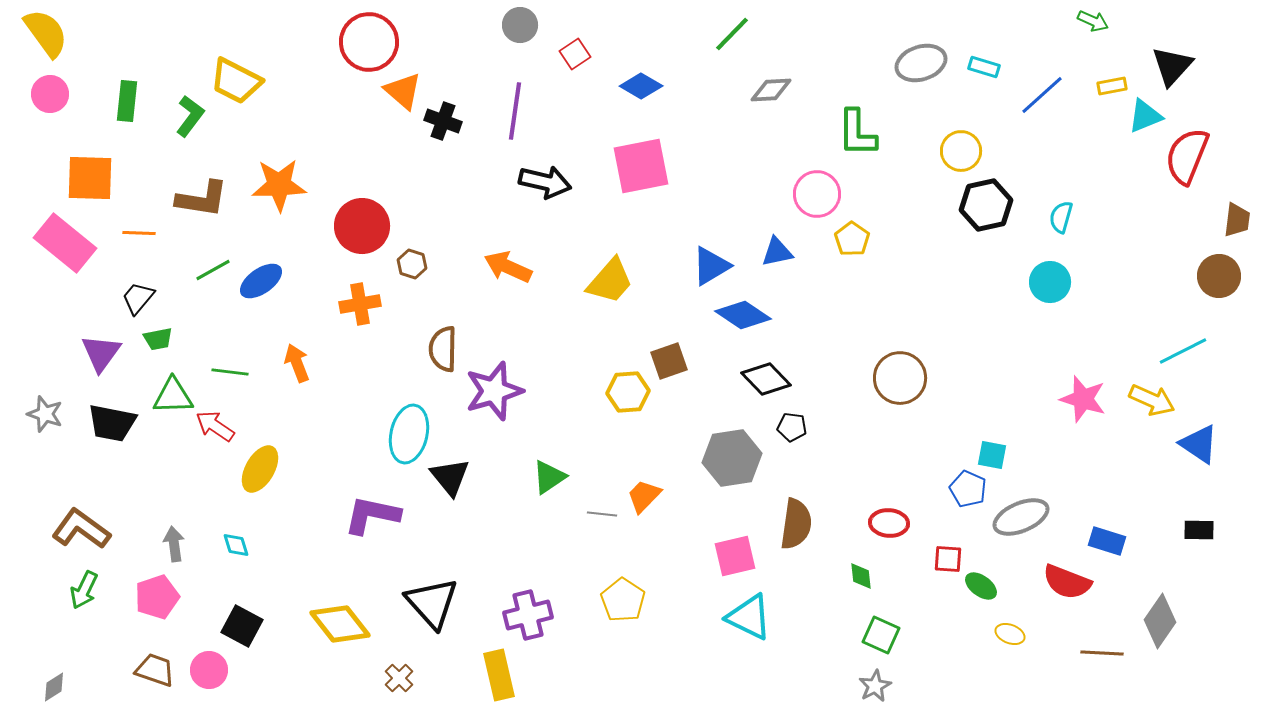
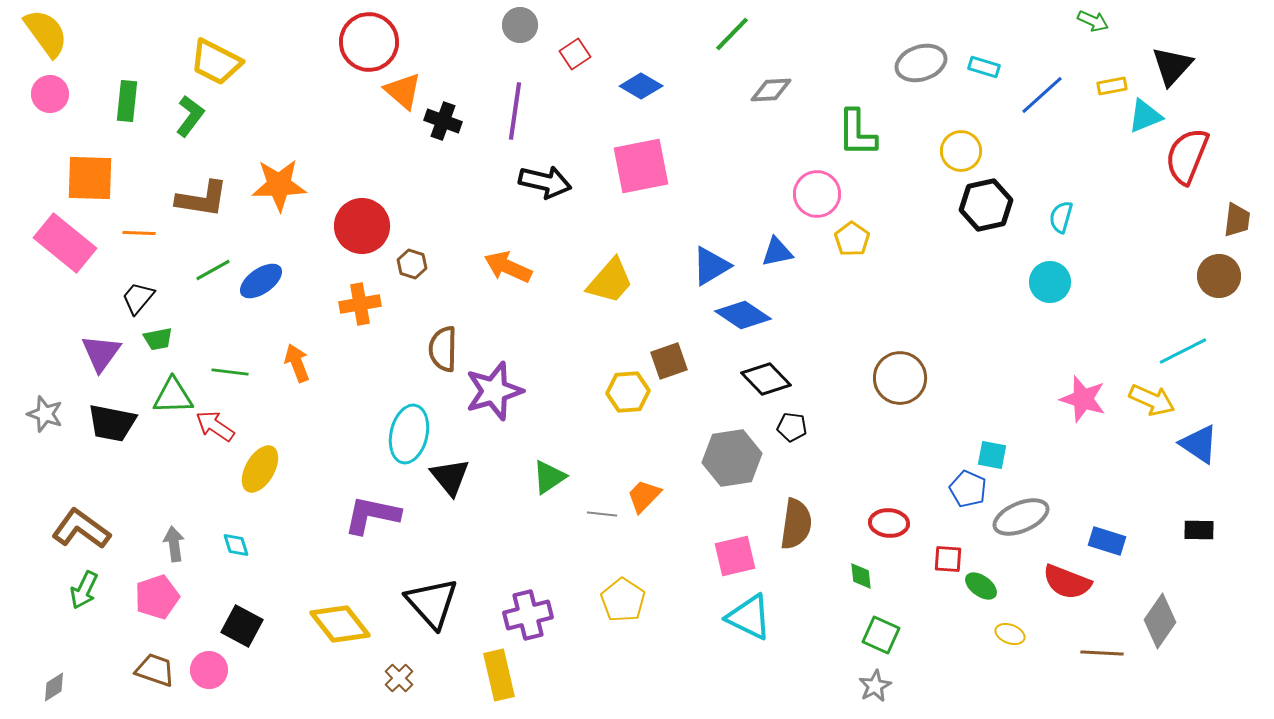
yellow trapezoid at (236, 81): moved 20 px left, 19 px up
